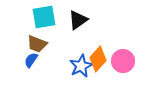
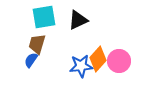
black triangle: rotated 10 degrees clockwise
brown trapezoid: rotated 85 degrees clockwise
pink circle: moved 4 px left
blue star: rotated 20 degrees clockwise
